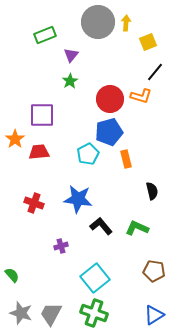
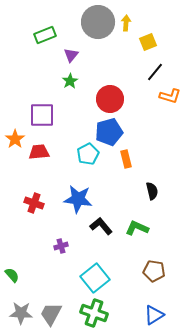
orange L-shape: moved 29 px right
gray star: rotated 15 degrees counterclockwise
